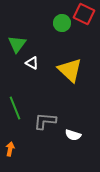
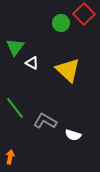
red square: rotated 20 degrees clockwise
green circle: moved 1 px left
green triangle: moved 2 px left, 3 px down
yellow triangle: moved 2 px left
green line: rotated 15 degrees counterclockwise
gray L-shape: rotated 25 degrees clockwise
orange arrow: moved 8 px down
